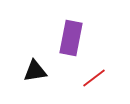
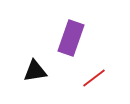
purple rectangle: rotated 8 degrees clockwise
